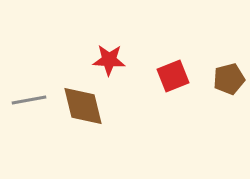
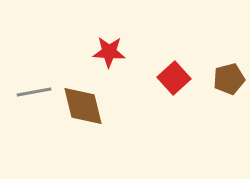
red star: moved 8 px up
red square: moved 1 px right, 2 px down; rotated 20 degrees counterclockwise
gray line: moved 5 px right, 8 px up
